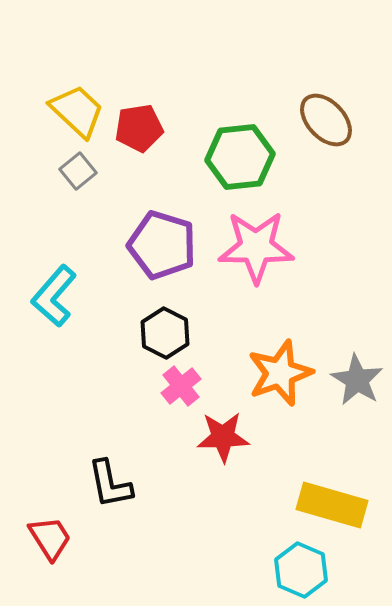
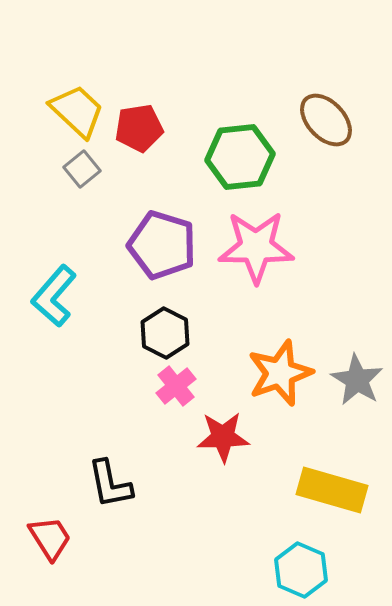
gray square: moved 4 px right, 2 px up
pink cross: moved 5 px left
yellow rectangle: moved 15 px up
